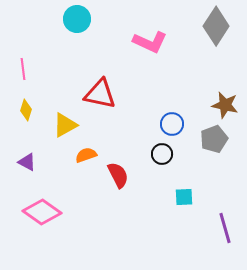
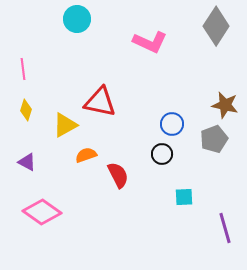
red triangle: moved 8 px down
